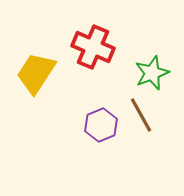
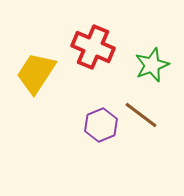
green star: moved 8 px up
brown line: rotated 24 degrees counterclockwise
